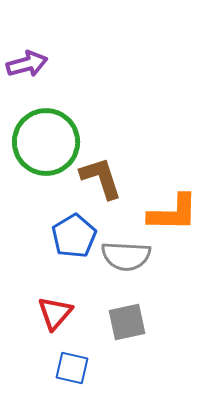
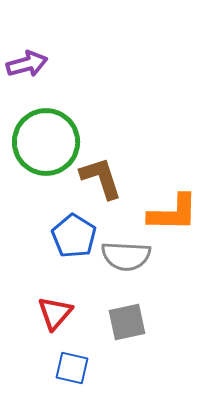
blue pentagon: rotated 9 degrees counterclockwise
